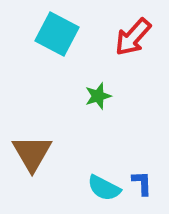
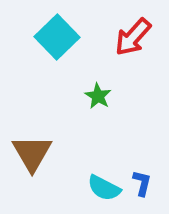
cyan square: moved 3 px down; rotated 18 degrees clockwise
green star: rotated 24 degrees counterclockwise
blue L-shape: rotated 16 degrees clockwise
